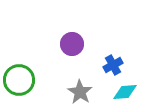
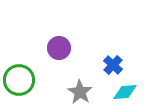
purple circle: moved 13 px left, 4 px down
blue cross: rotated 18 degrees counterclockwise
